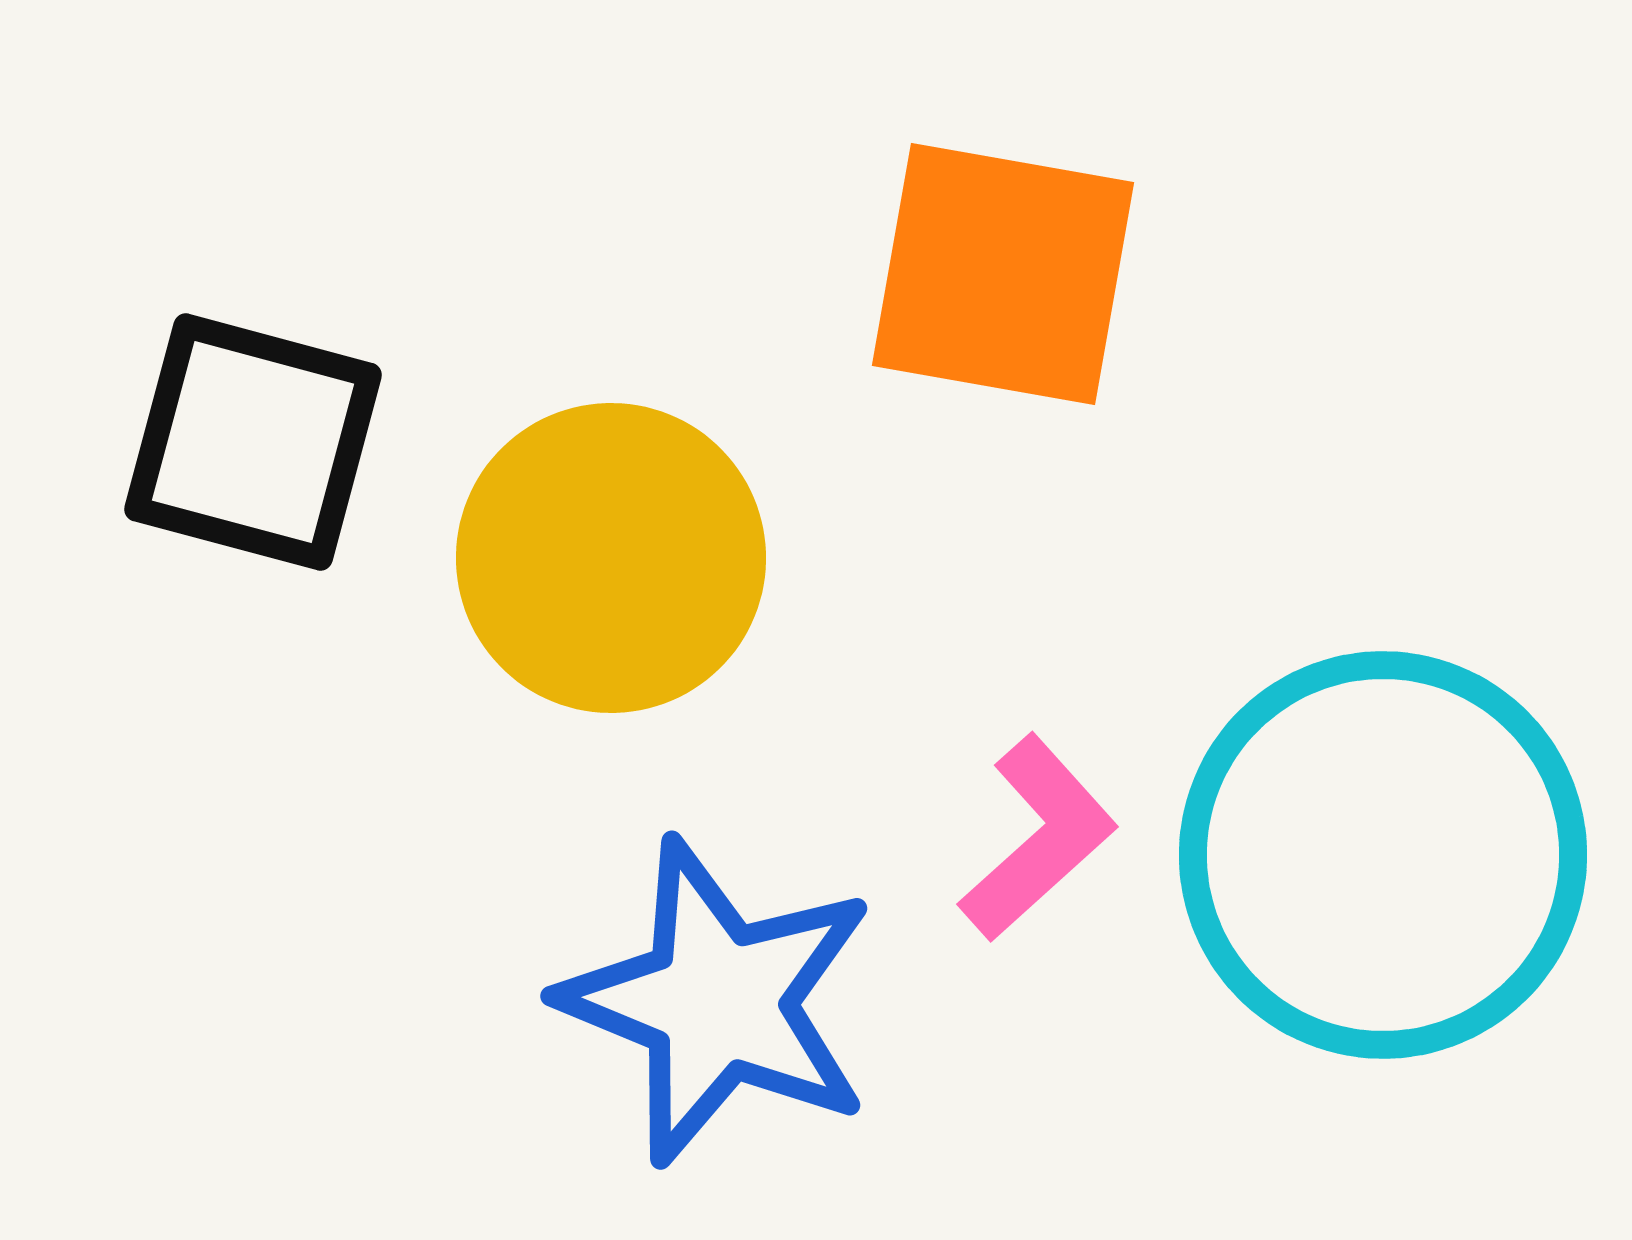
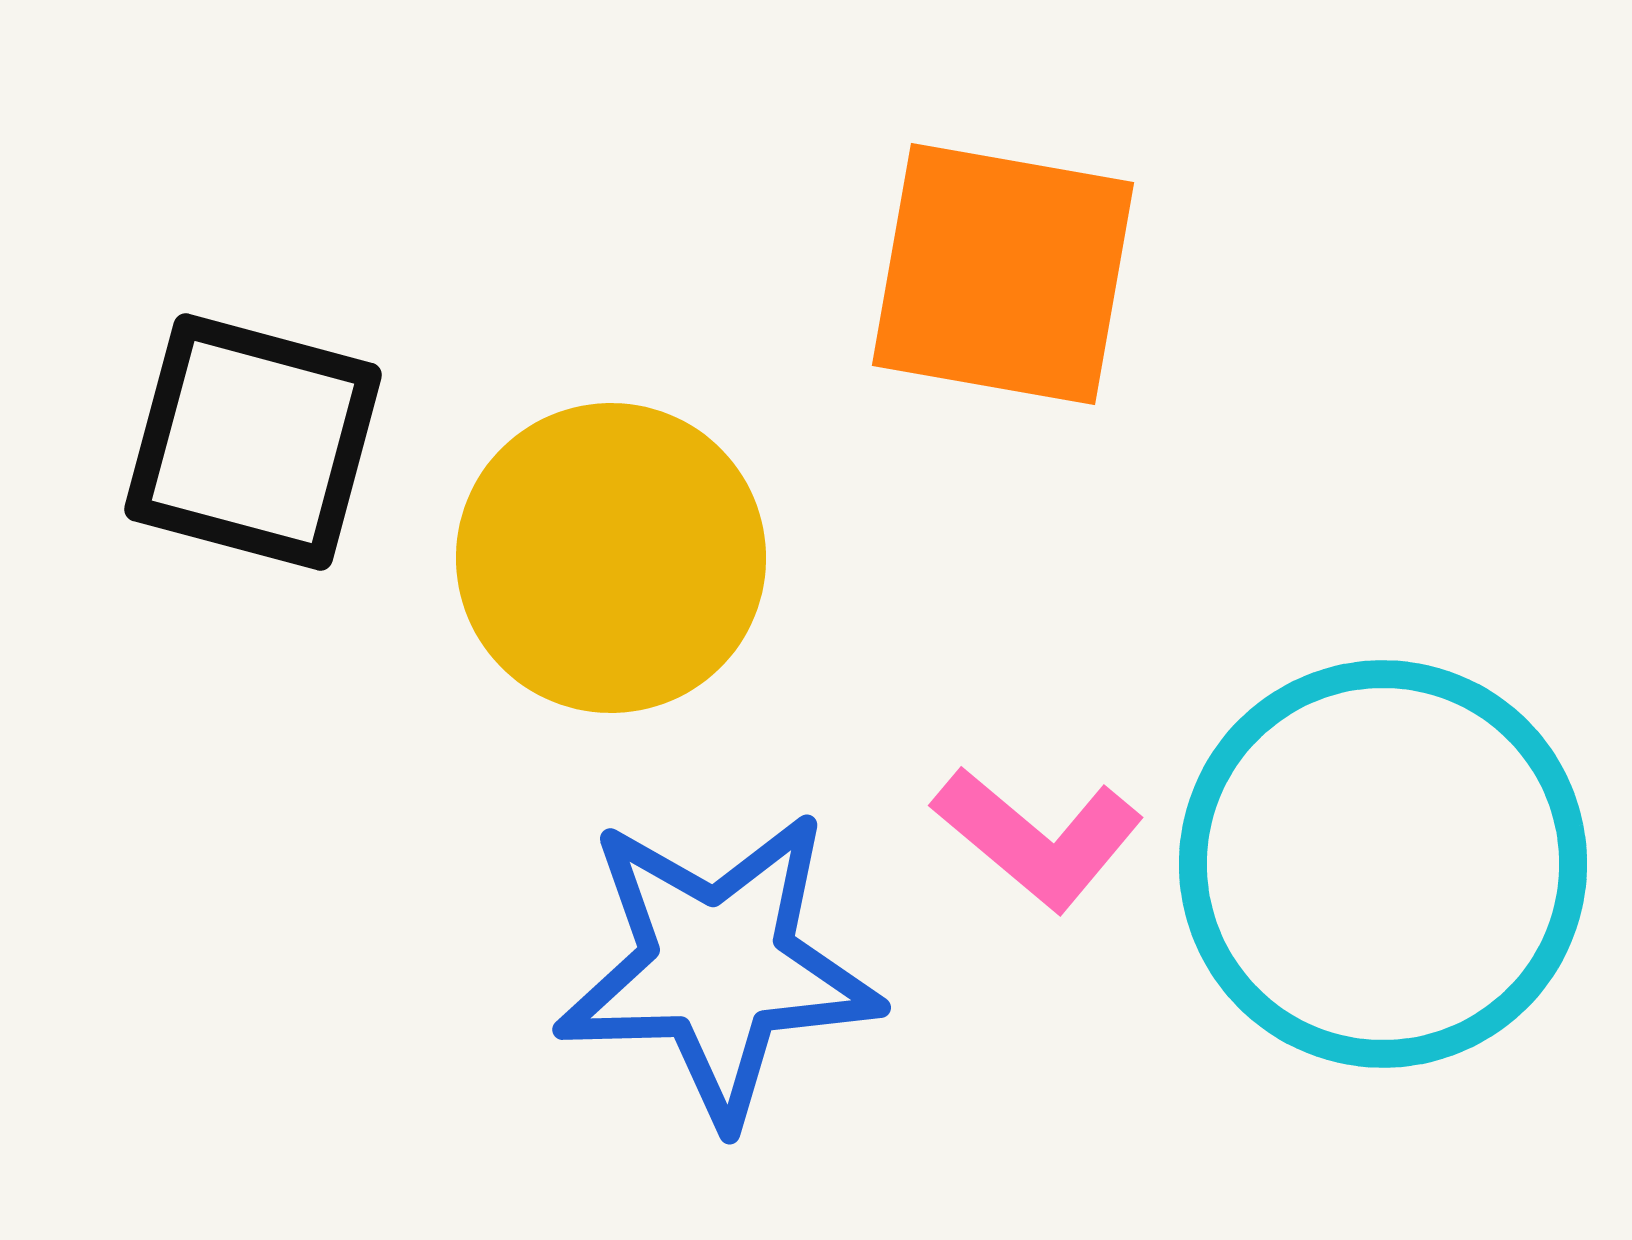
pink L-shape: rotated 82 degrees clockwise
cyan circle: moved 9 px down
blue star: moved 35 px up; rotated 24 degrees counterclockwise
